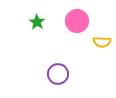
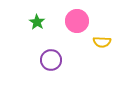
purple circle: moved 7 px left, 14 px up
